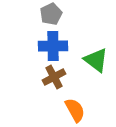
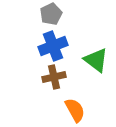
blue cross: rotated 20 degrees counterclockwise
brown cross: rotated 15 degrees clockwise
